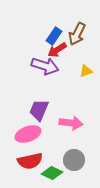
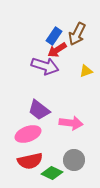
purple trapezoid: rotated 75 degrees counterclockwise
